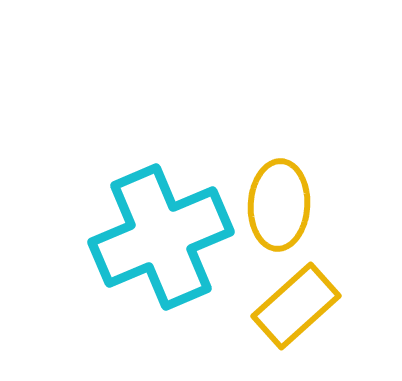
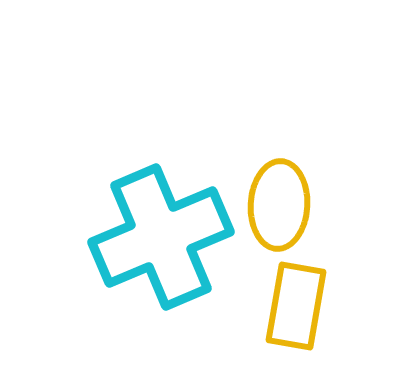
yellow rectangle: rotated 38 degrees counterclockwise
